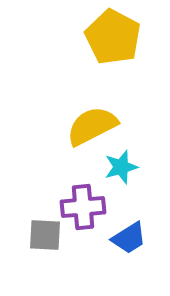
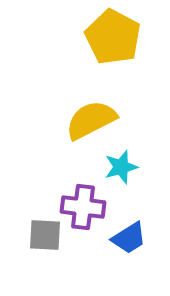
yellow semicircle: moved 1 px left, 6 px up
purple cross: rotated 12 degrees clockwise
